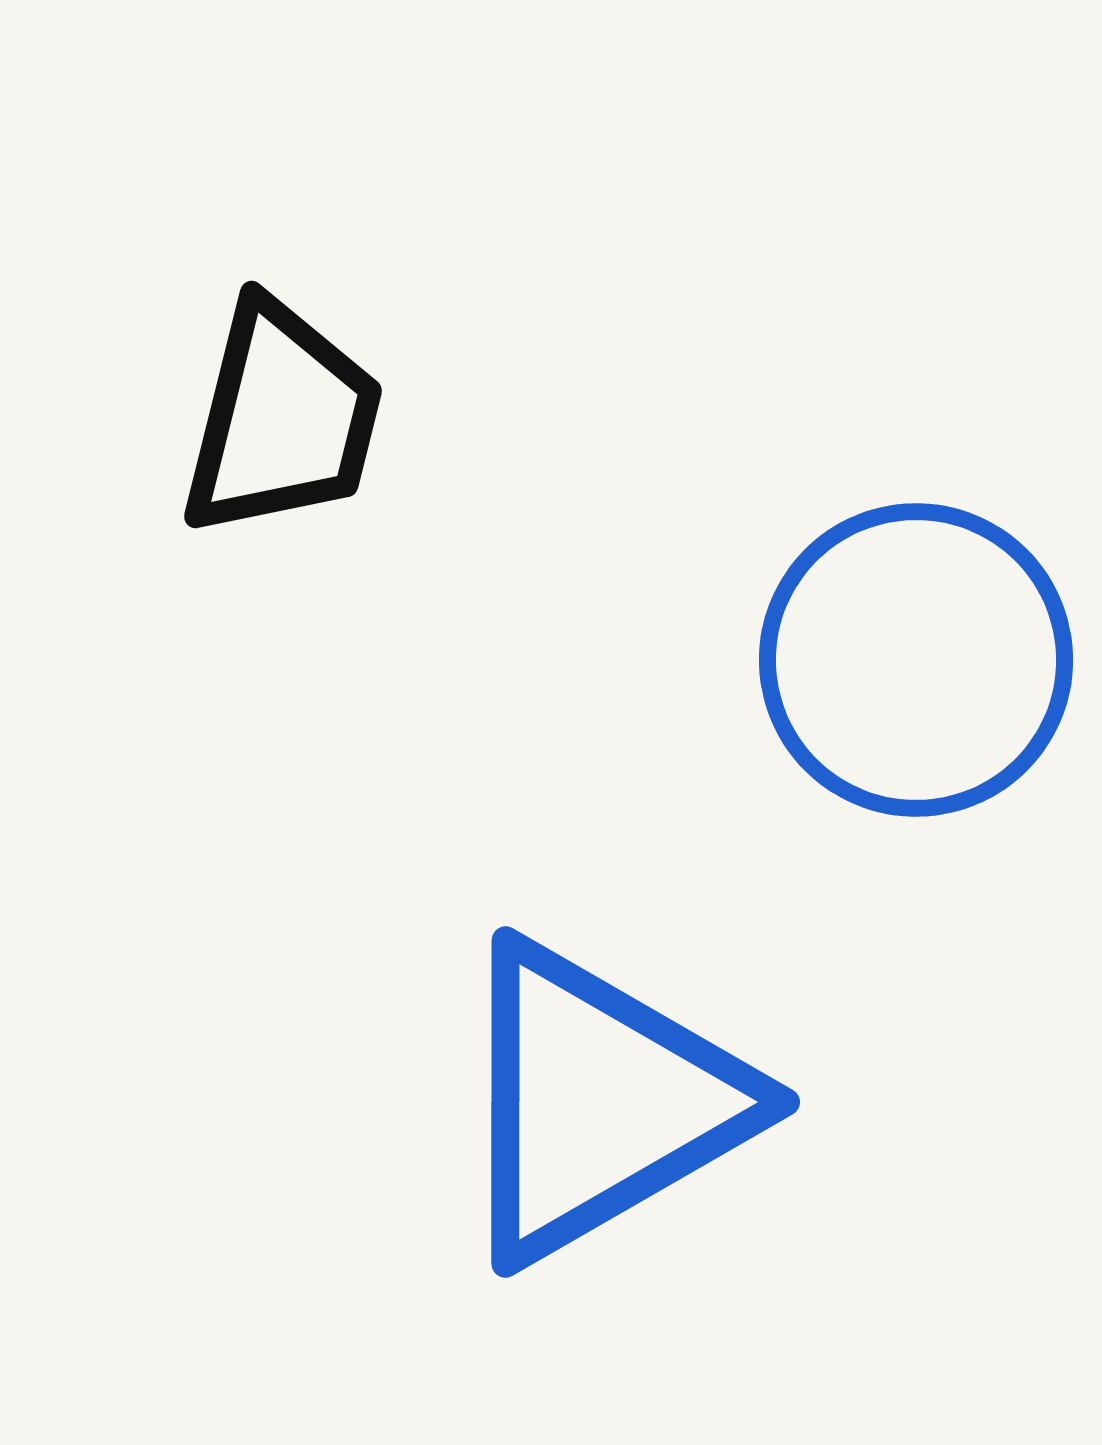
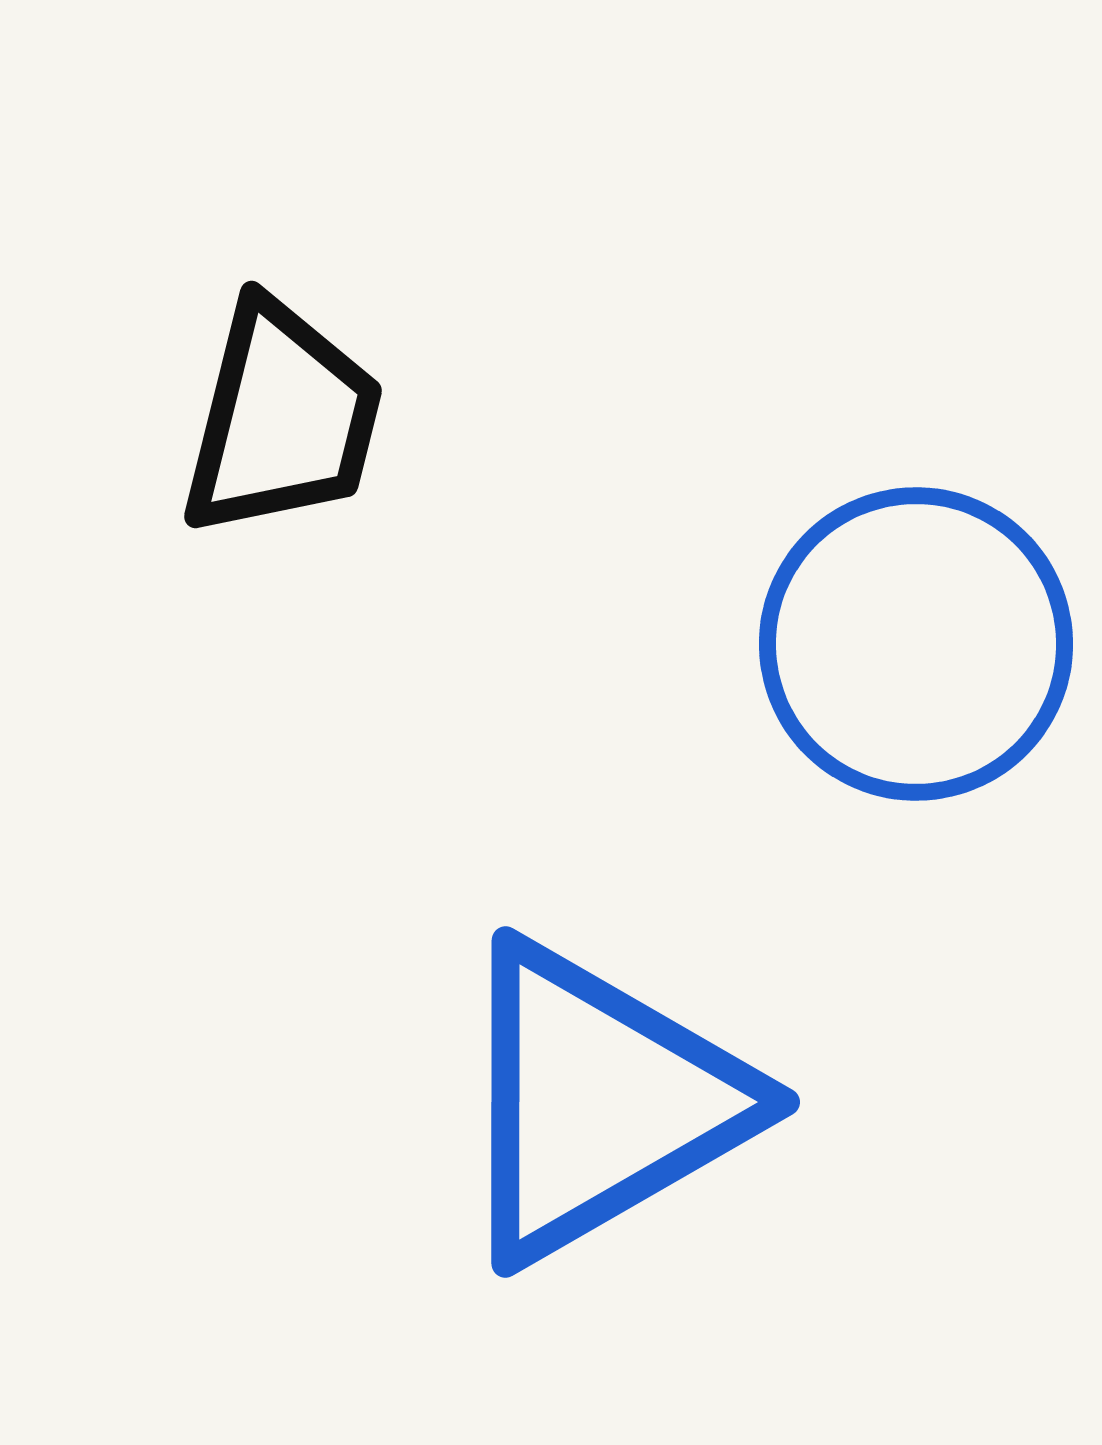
blue circle: moved 16 px up
